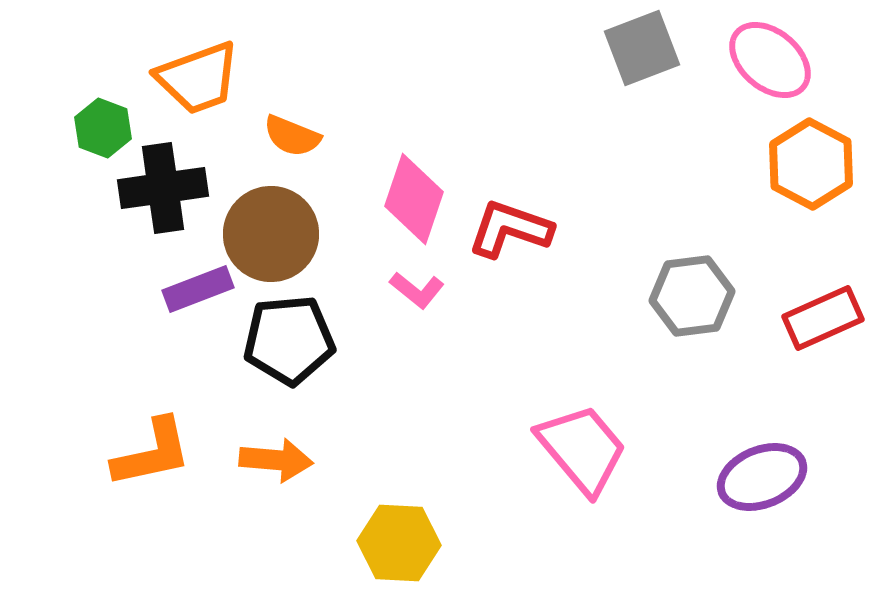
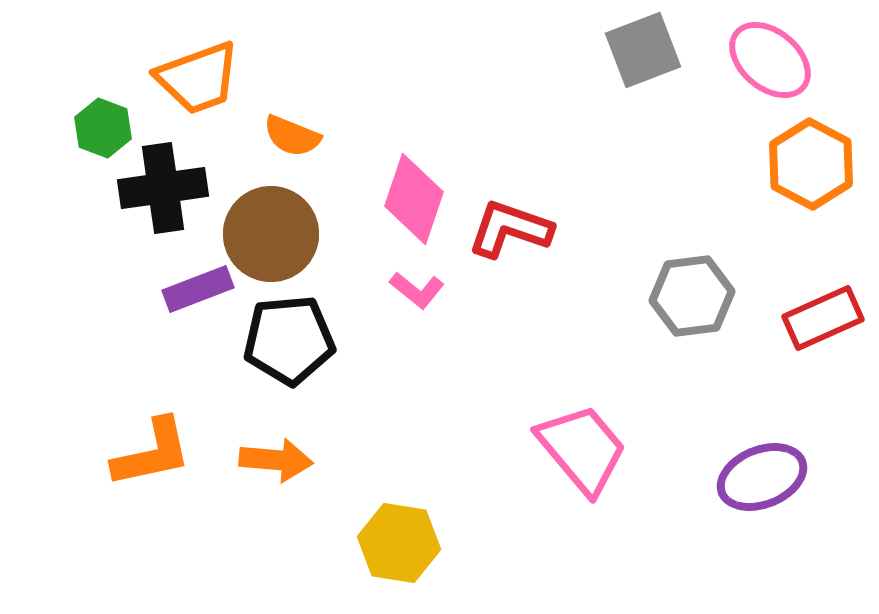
gray square: moved 1 px right, 2 px down
yellow hexagon: rotated 6 degrees clockwise
